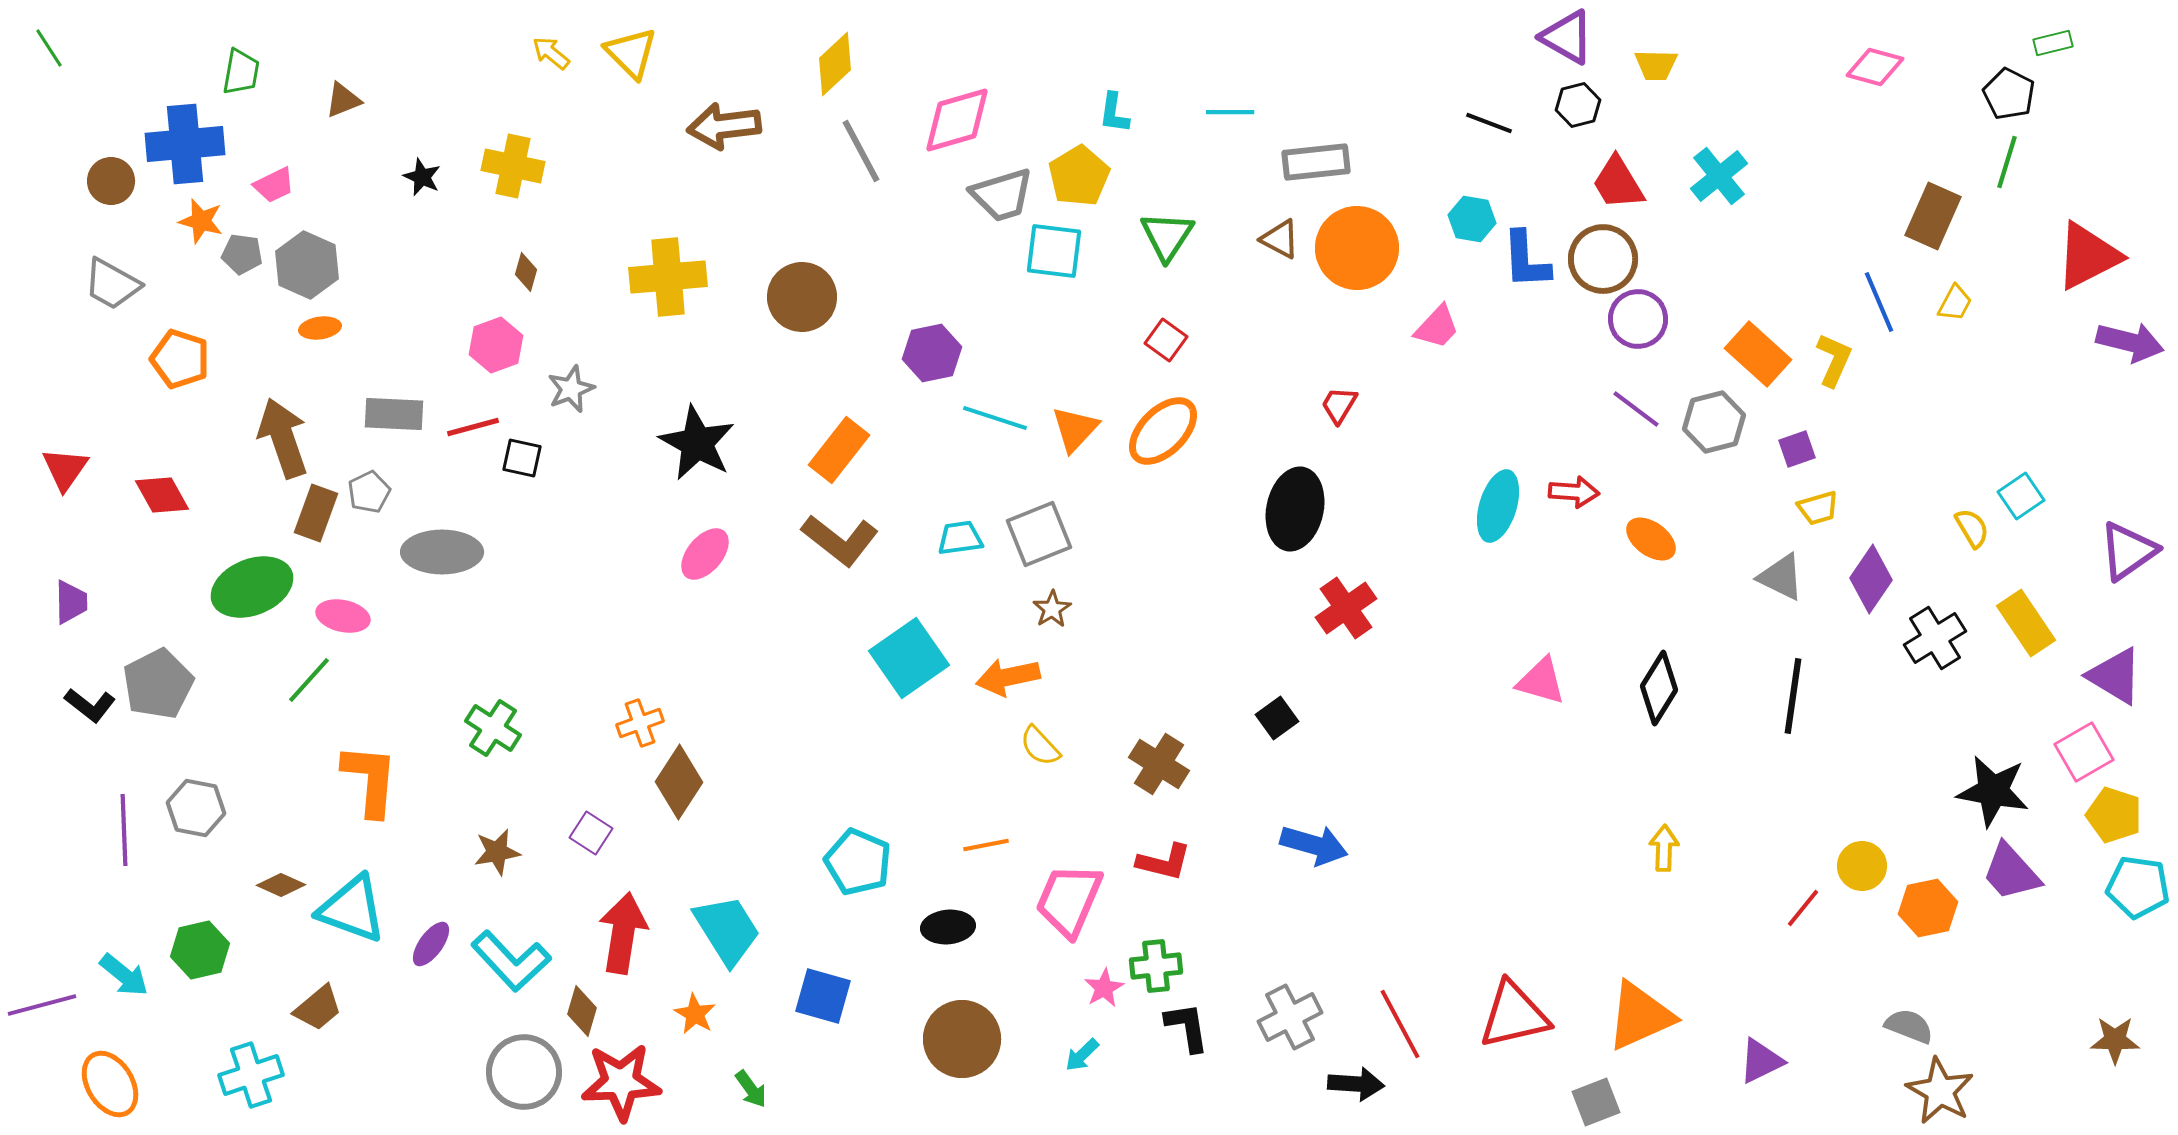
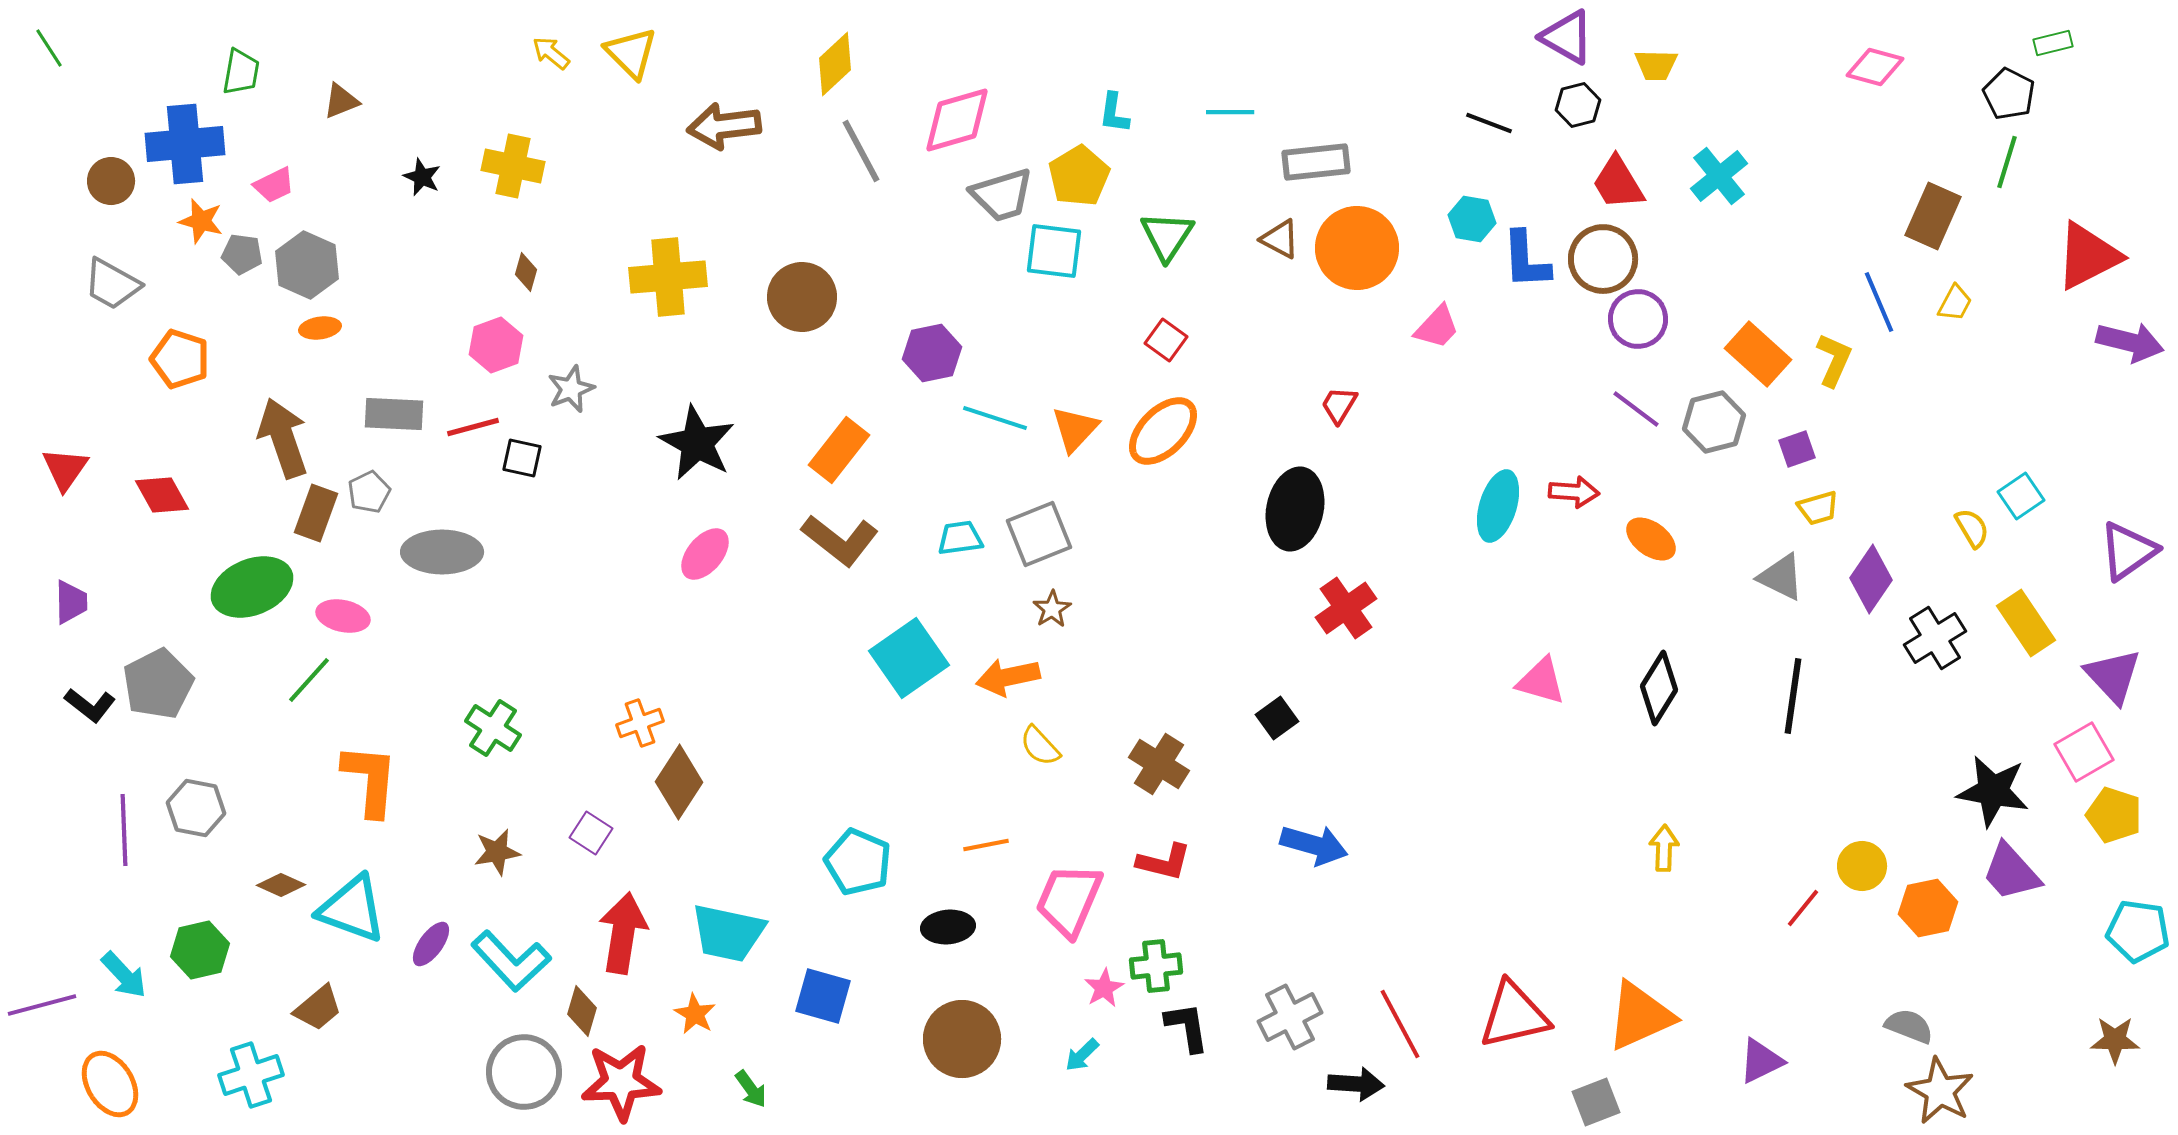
brown triangle at (343, 100): moved 2 px left, 1 px down
purple triangle at (2115, 676): moved 2 px left; rotated 16 degrees clockwise
cyan pentagon at (2138, 887): moved 44 px down
cyan trapezoid at (727, 930): moved 1 px right, 3 px down; rotated 134 degrees clockwise
cyan arrow at (124, 975): rotated 8 degrees clockwise
